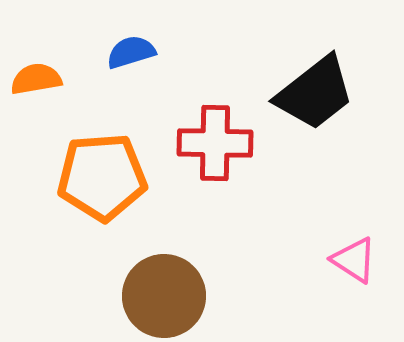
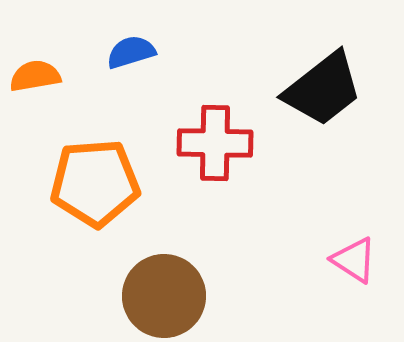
orange semicircle: moved 1 px left, 3 px up
black trapezoid: moved 8 px right, 4 px up
orange pentagon: moved 7 px left, 6 px down
